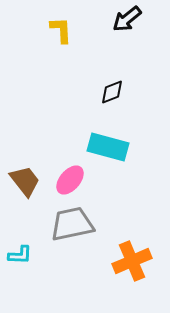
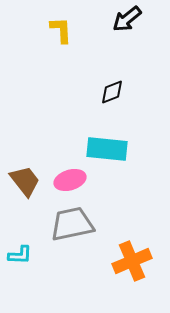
cyan rectangle: moved 1 px left, 2 px down; rotated 9 degrees counterclockwise
pink ellipse: rotated 32 degrees clockwise
